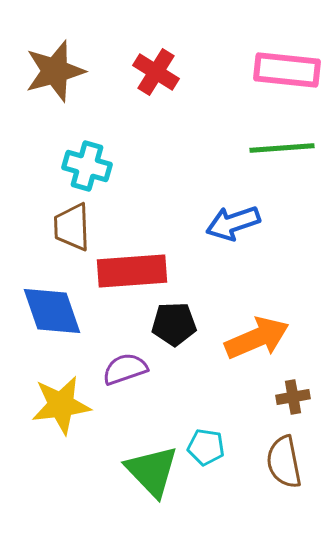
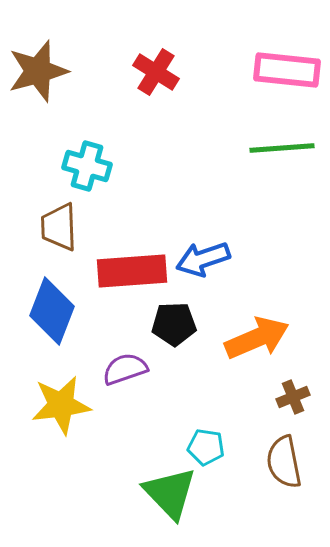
brown star: moved 17 px left
blue arrow: moved 30 px left, 36 px down
brown trapezoid: moved 13 px left
blue diamond: rotated 40 degrees clockwise
brown cross: rotated 12 degrees counterclockwise
green triangle: moved 18 px right, 22 px down
